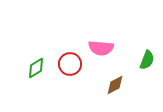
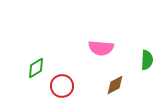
green semicircle: rotated 18 degrees counterclockwise
red circle: moved 8 px left, 22 px down
